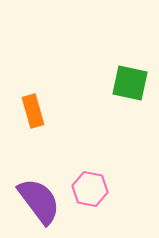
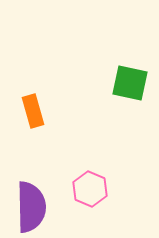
pink hexagon: rotated 12 degrees clockwise
purple semicircle: moved 8 px left, 6 px down; rotated 36 degrees clockwise
